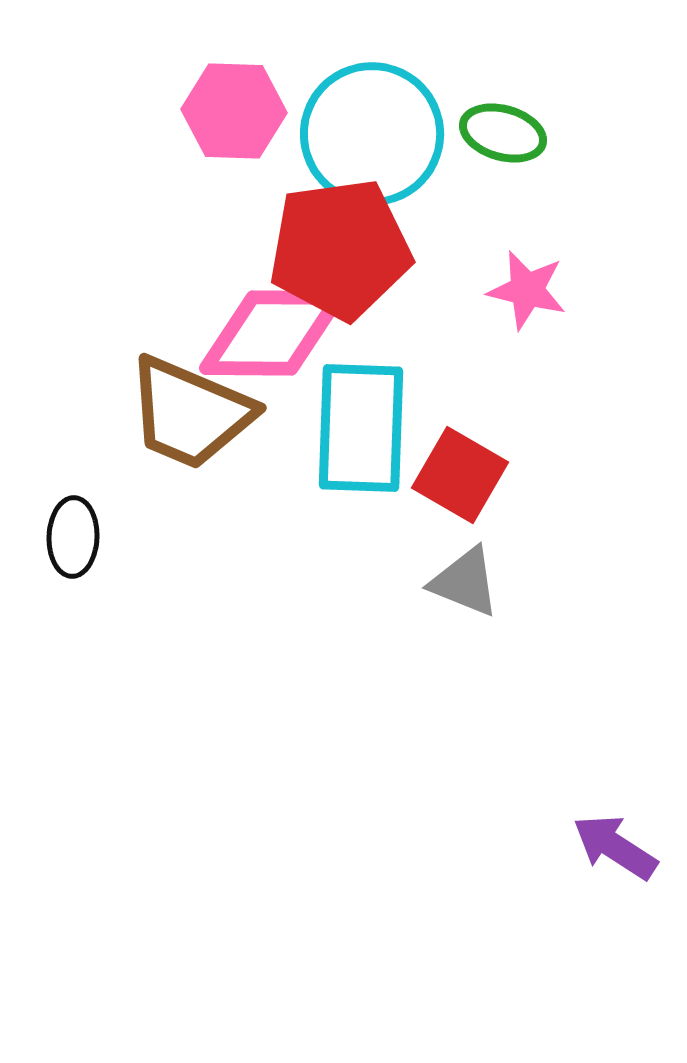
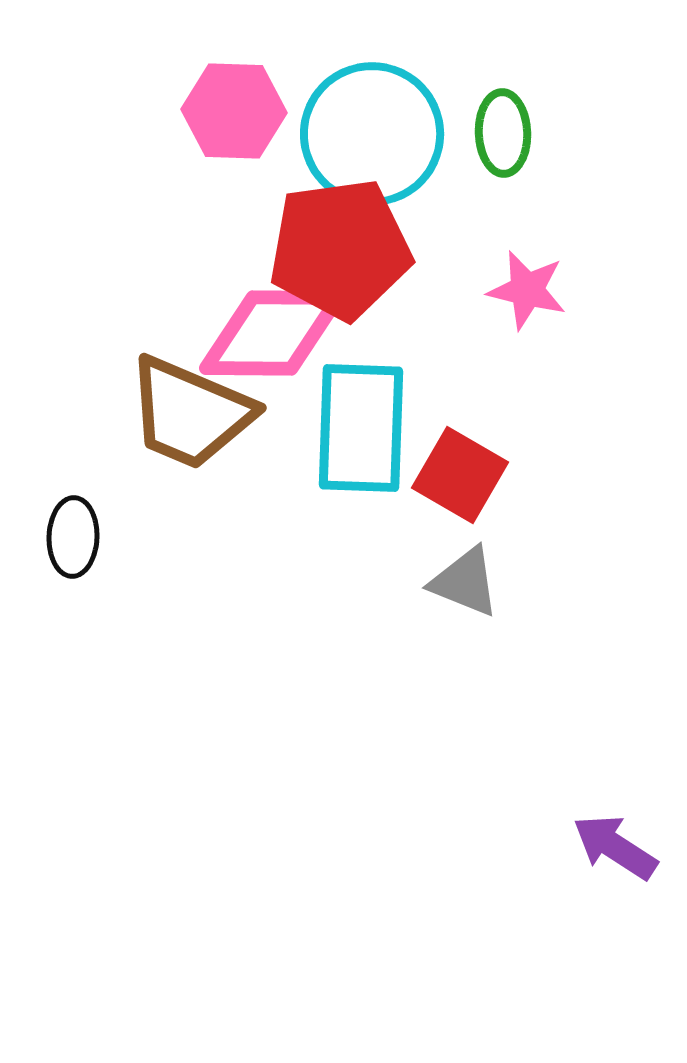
green ellipse: rotated 72 degrees clockwise
